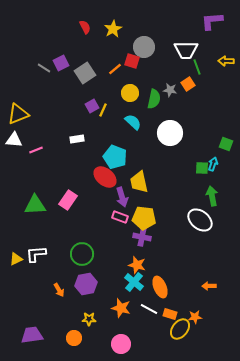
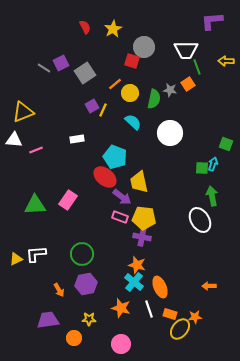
orange line at (115, 69): moved 15 px down
yellow triangle at (18, 114): moved 5 px right, 2 px up
purple arrow at (122, 197): rotated 36 degrees counterclockwise
white ellipse at (200, 220): rotated 20 degrees clockwise
white line at (149, 309): rotated 42 degrees clockwise
purple trapezoid at (32, 335): moved 16 px right, 15 px up
